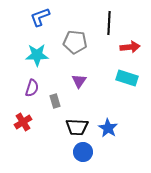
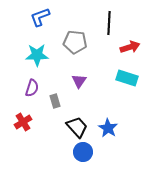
red arrow: rotated 12 degrees counterclockwise
black trapezoid: rotated 135 degrees counterclockwise
